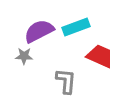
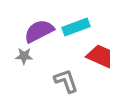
gray L-shape: rotated 24 degrees counterclockwise
